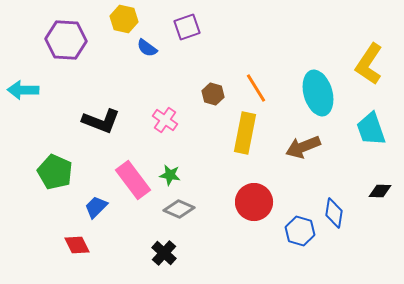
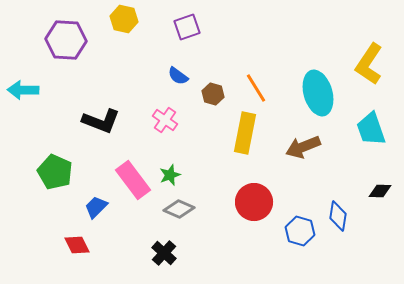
blue semicircle: moved 31 px right, 28 px down
green star: rotated 30 degrees counterclockwise
blue diamond: moved 4 px right, 3 px down
